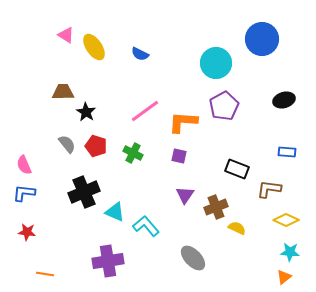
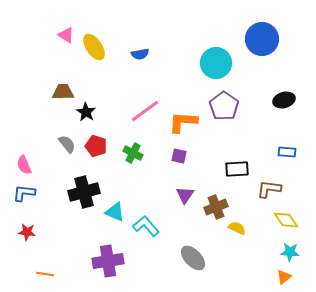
blue semicircle: rotated 36 degrees counterclockwise
purple pentagon: rotated 8 degrees counterclockwise
black rectangle: rotated 25 degrees counterclockwise
black cross: rotated 8 degrees clockwise
yellow diamond: rotated 30 degrees clockwise
